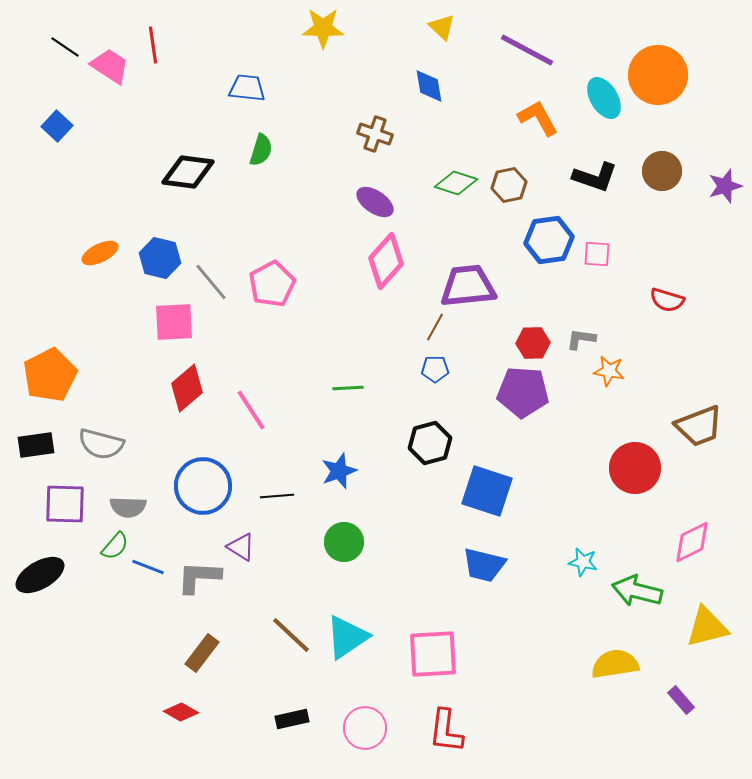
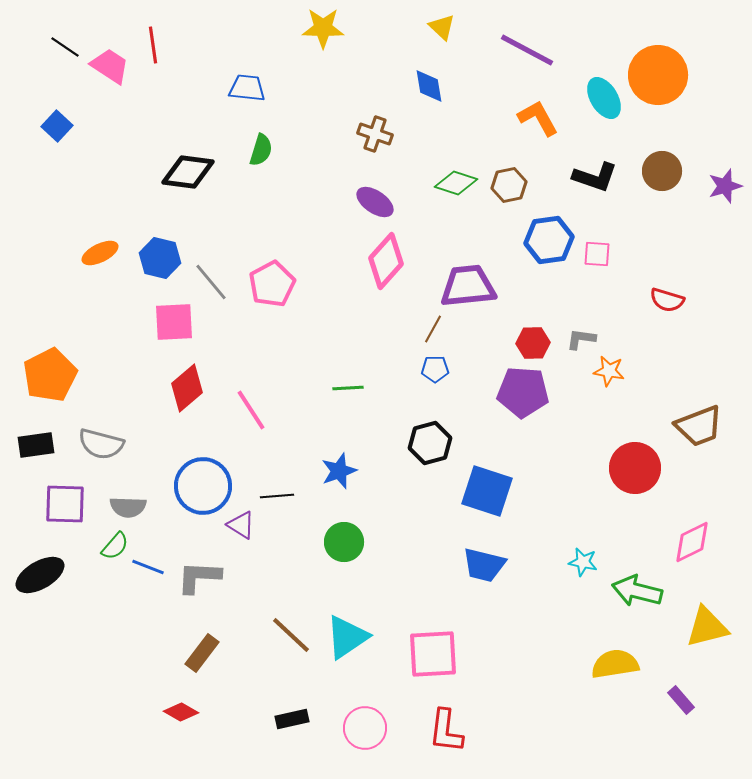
brown line at (435, 327): moved 2 px left, 2 px down
purple triangle at (241, 547): moved 22 px up
